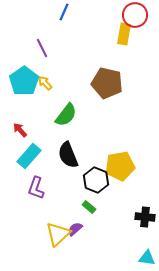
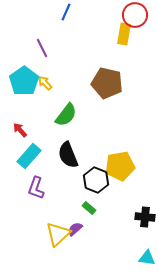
blue line: moved 2 px right
green rectangle: moved 1 px down
